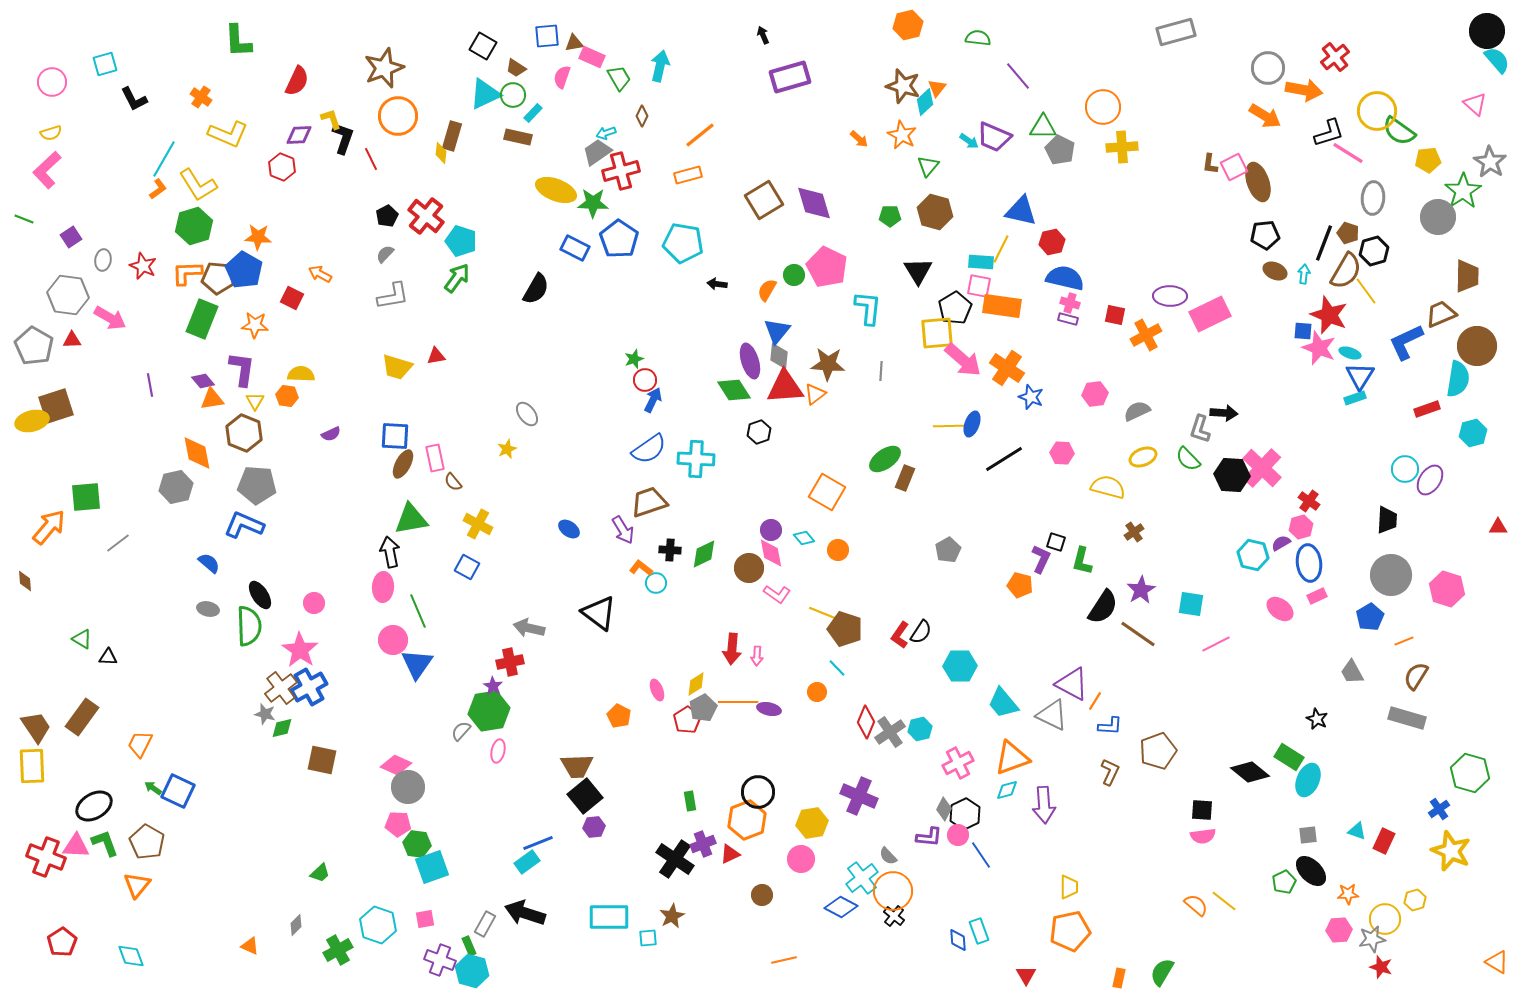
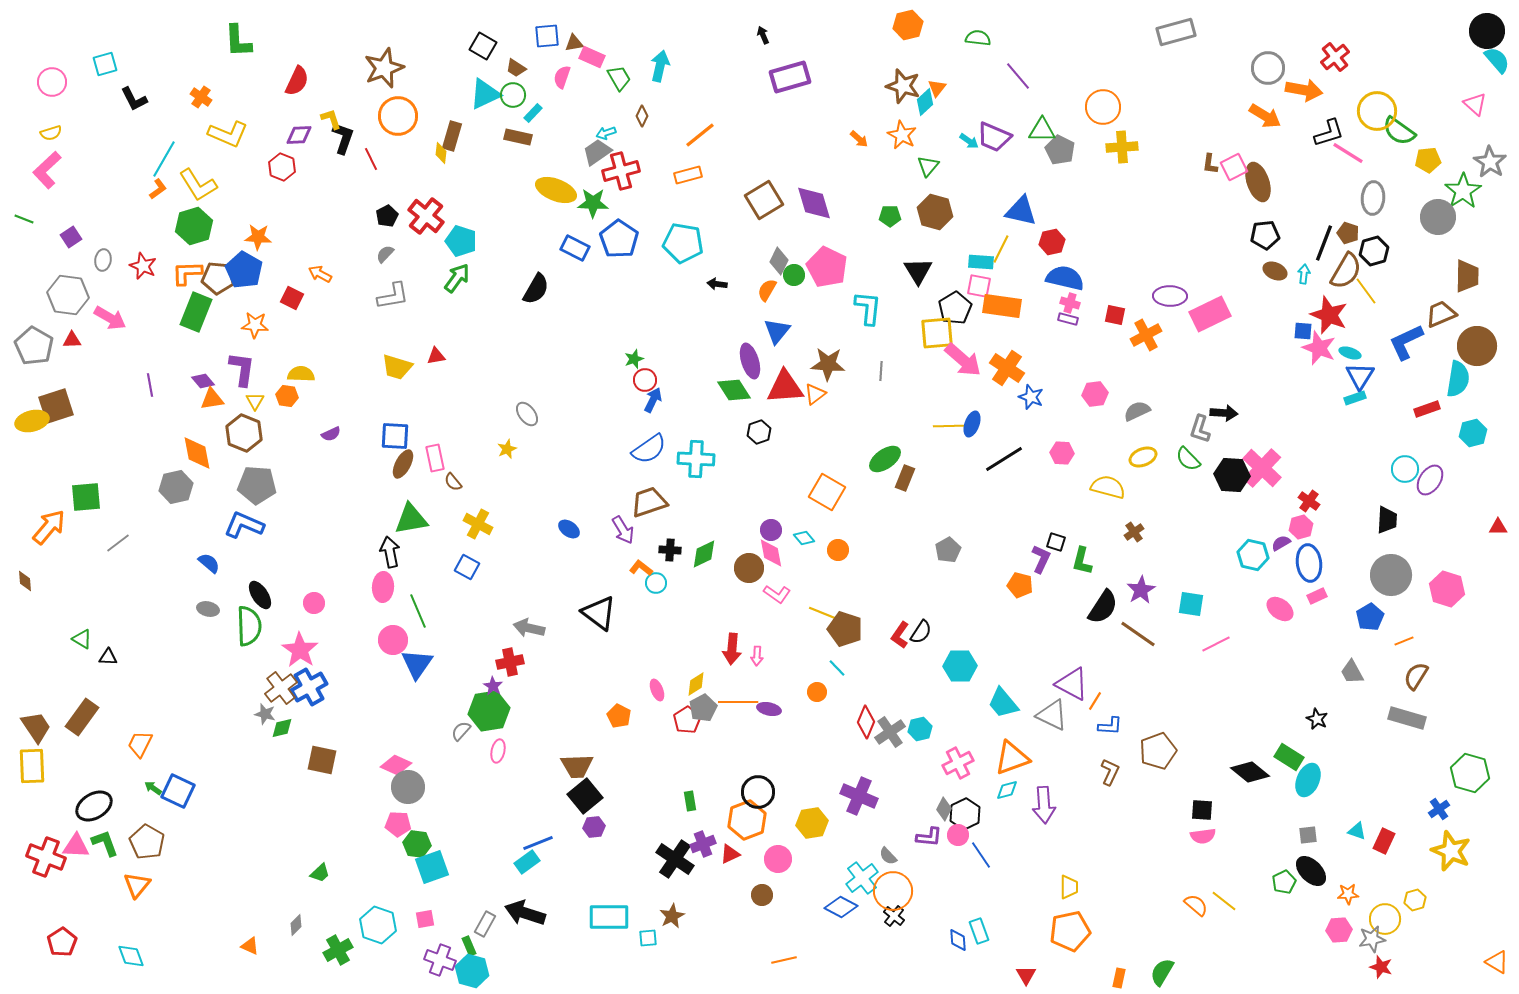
green triangle at (1043, 127): moved 1 px left, 3 px down
green rectangle at (202, 319): moved 6 px left, 7 px up
gray diamond at (779, 356): moved 95 px up; rotated 20 degrees clockwise
pink circle at (801, 859): moved 23 px left
